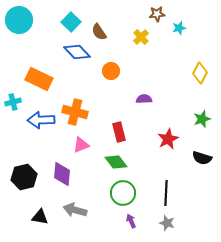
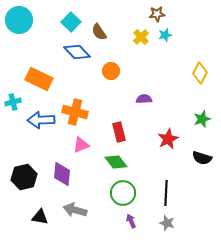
cyan star: moved 14 px left, 7 px down
